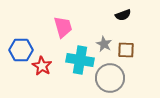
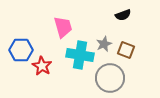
gray star: rotated 21 degrees clockwise
brown square: rotated 18 degrees clockwise
cyan cross: moved 5 px up
